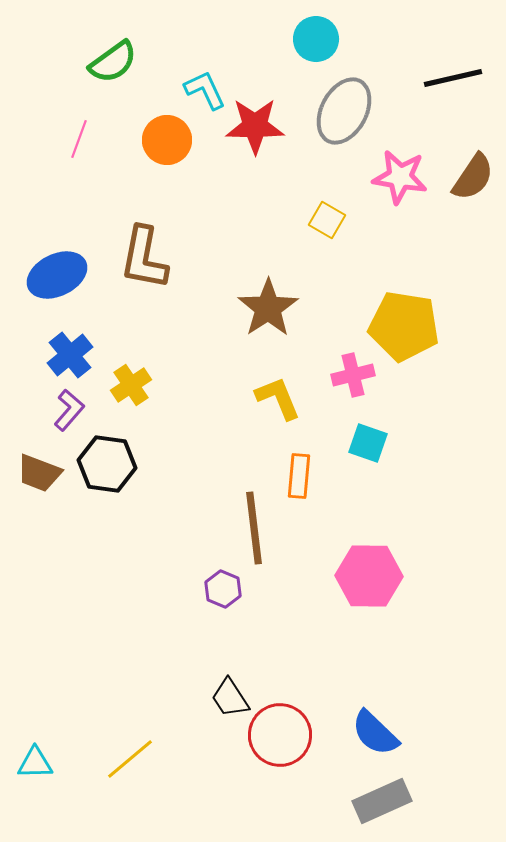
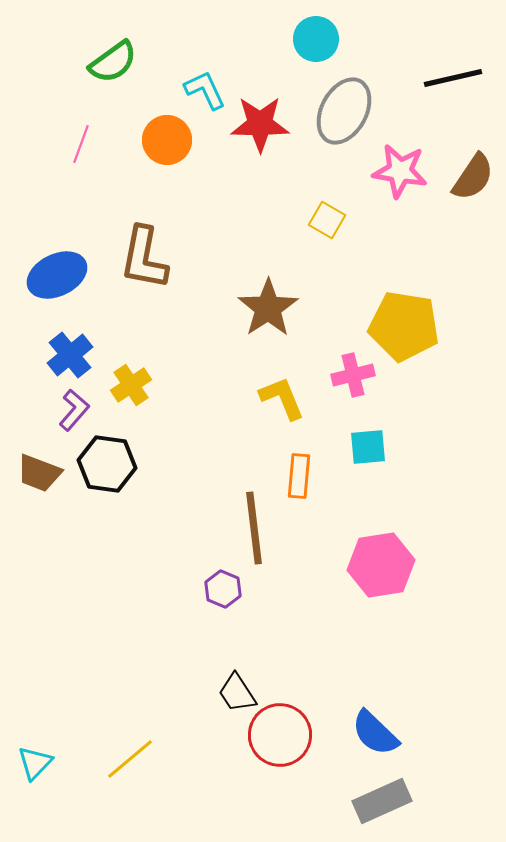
red star: moved 5 px right, 2 px up
pink line: moved 2 px right, 5 px down
pink star: moved 6 px up
yellow L-shape: moved 4 px right
purple L-shape: moved 5 px right
cyan square: moved 4 px down; rotated 24 degrees counterclockwise
pink hexagon: moved 12 px right, 11 px up; rotated 10 degrees counterclockwise
black trapezoid: moved 7 px right, 5 px up
cyan triangle: rotated 45 degrees counterclockwise
